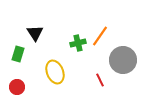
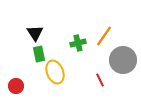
orange line: moved 4 px right
green rectangle: moved 21 px right; rotated 28 degrees counterclockwise
red circle: moved 1 px left, 1 px up
